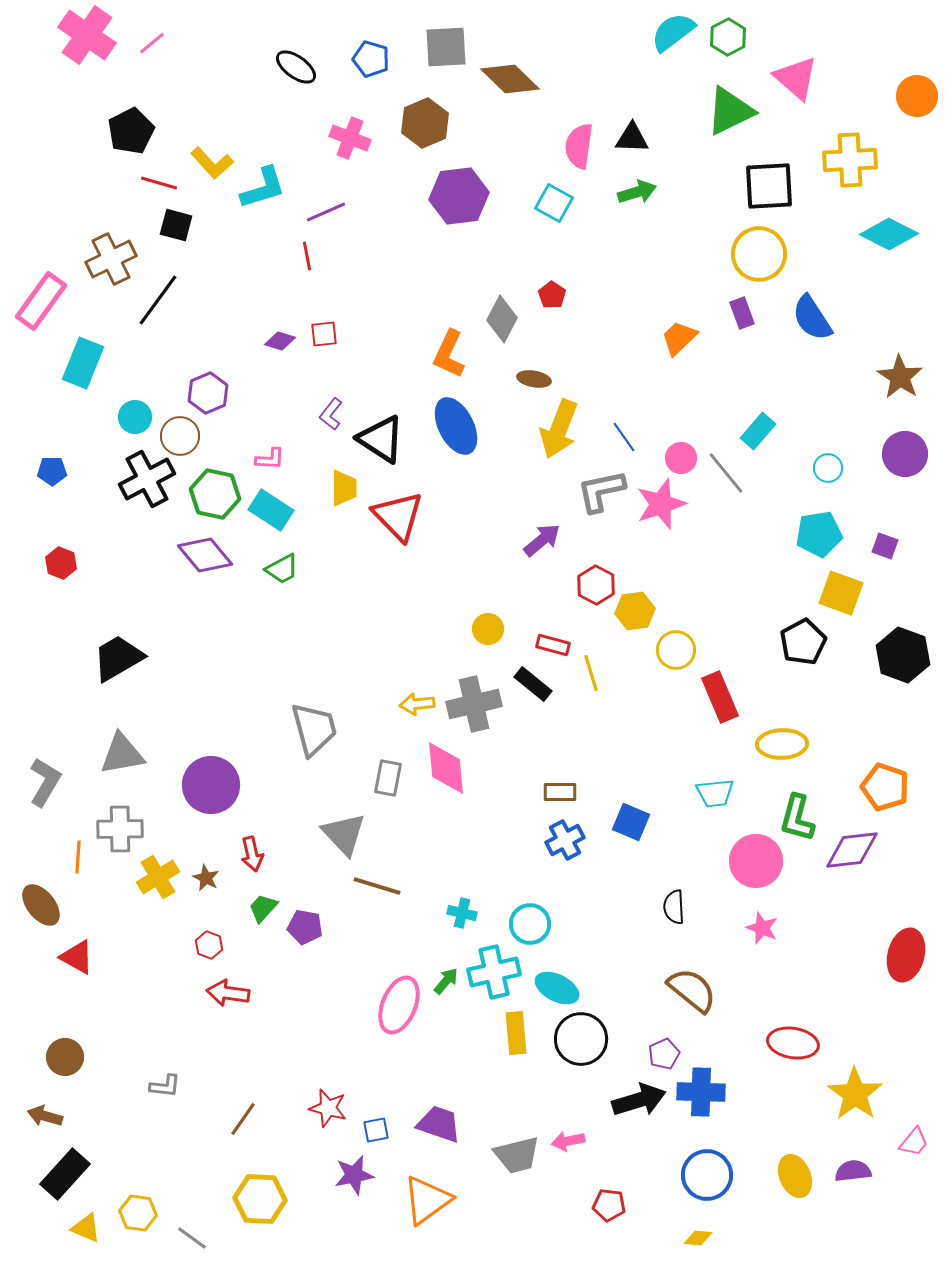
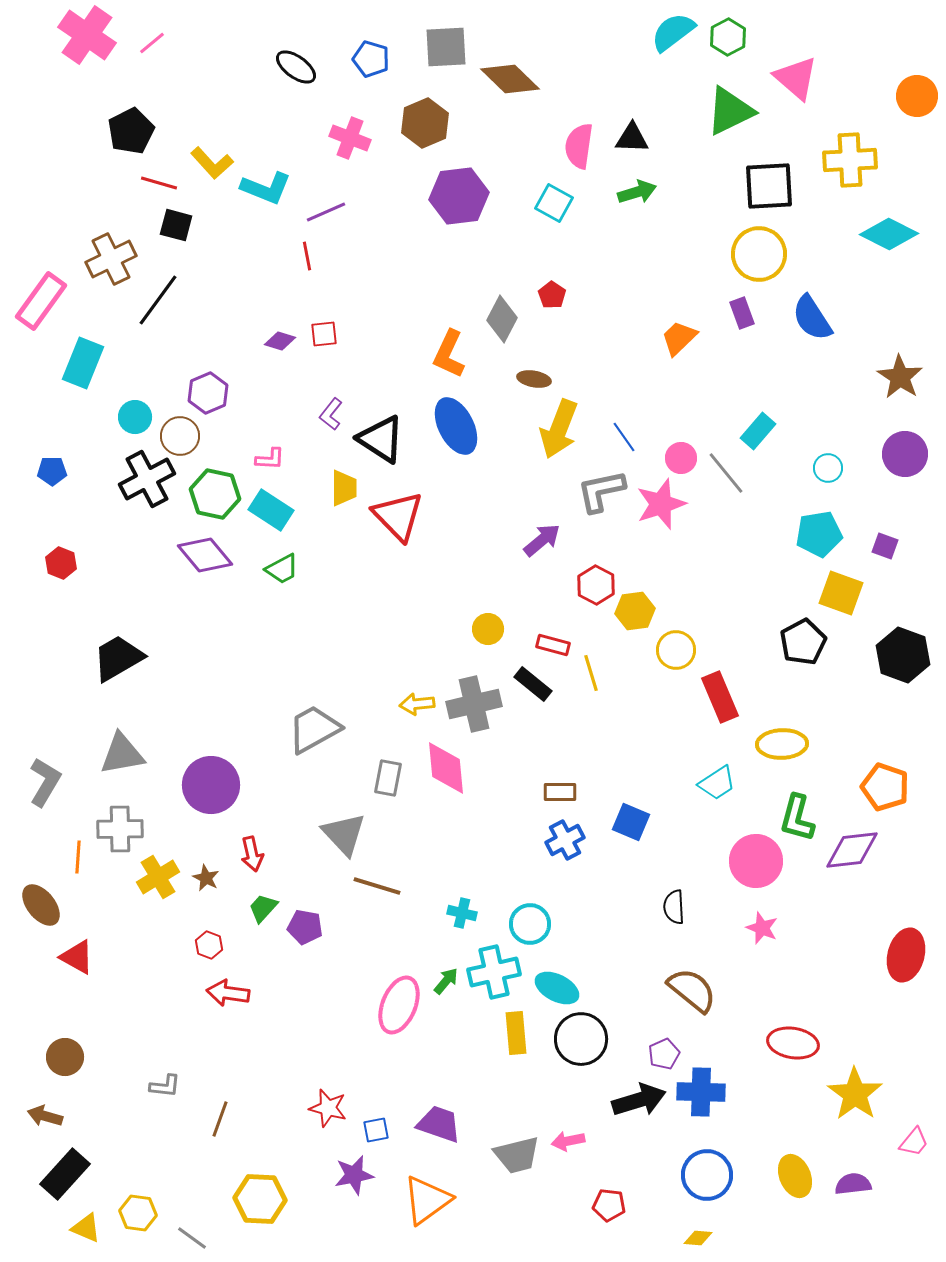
cyan L-shape at (263, 188): moved 3 px right; rotated 39 degrees clockwise
gray trapezoid at (314, 729): rotated 104 degrees counterclockwise
cyan trapezoid at (715, 793): moved 2 px right, 10 px up; rotated 27 degrees counterclockwise
brown line at (243, 1119): moved 23 px left; rotated 15 degrees counterclockwise
purple semicircle at (853, 1171): moved 13 px down
